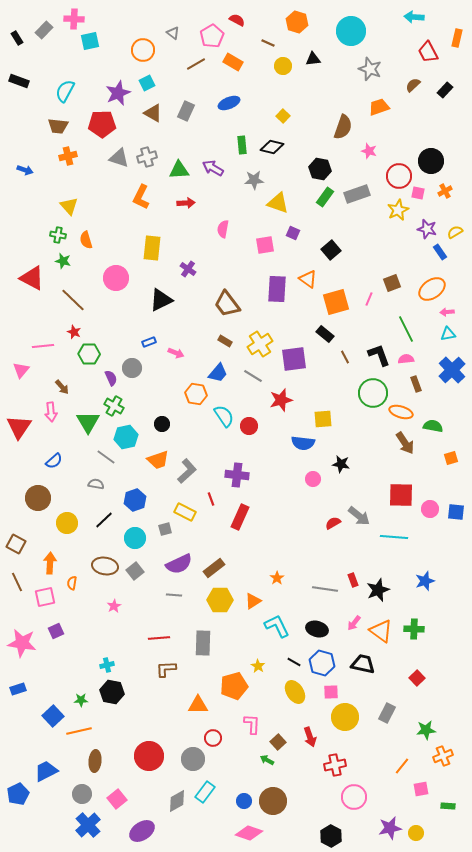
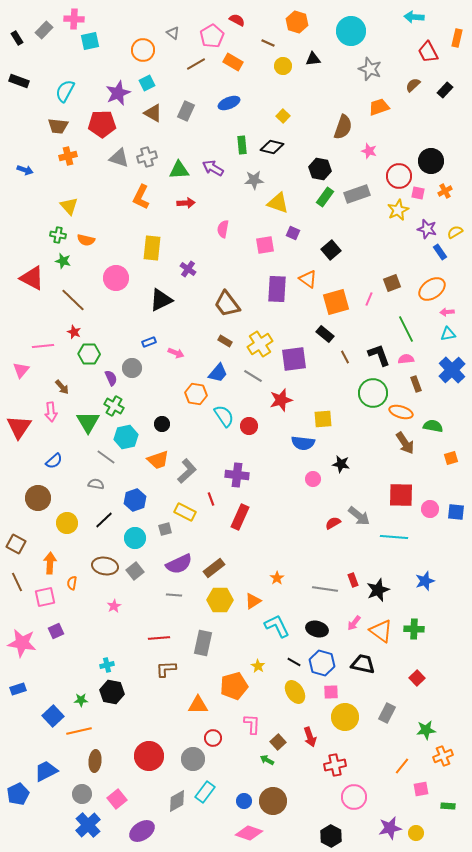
orange semicircle at (86, 240): rotated 60 degrees counterclockwise
gray rectangle at (203, 643): rotated 10 degrees clockwise
